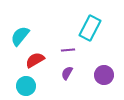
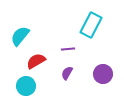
cyan rectangle: moved 1 px right, 3 px up
purple line: moved 1 px up
red semicircle: moved 1 px right, 1 px down
purple circle: moved 1 px left, 1 px up
